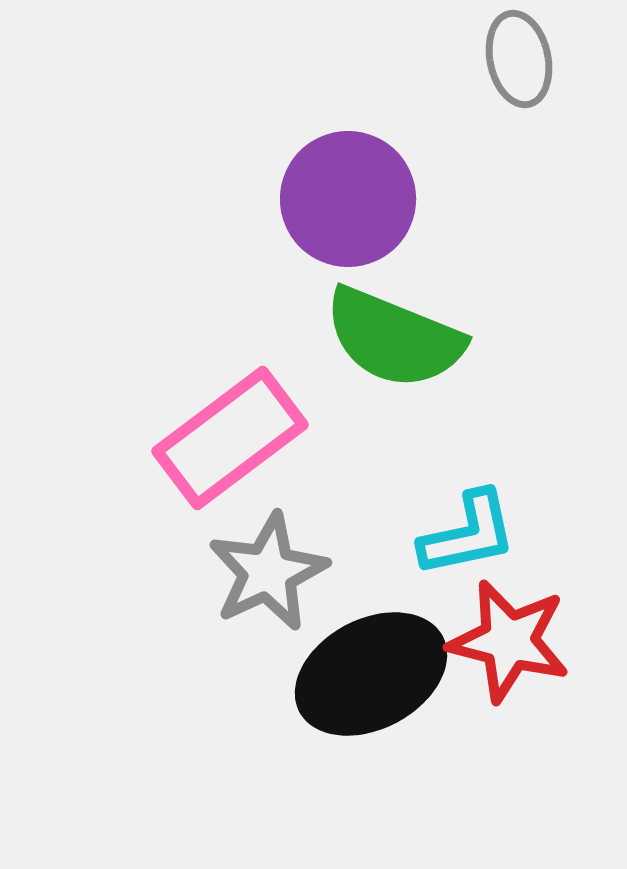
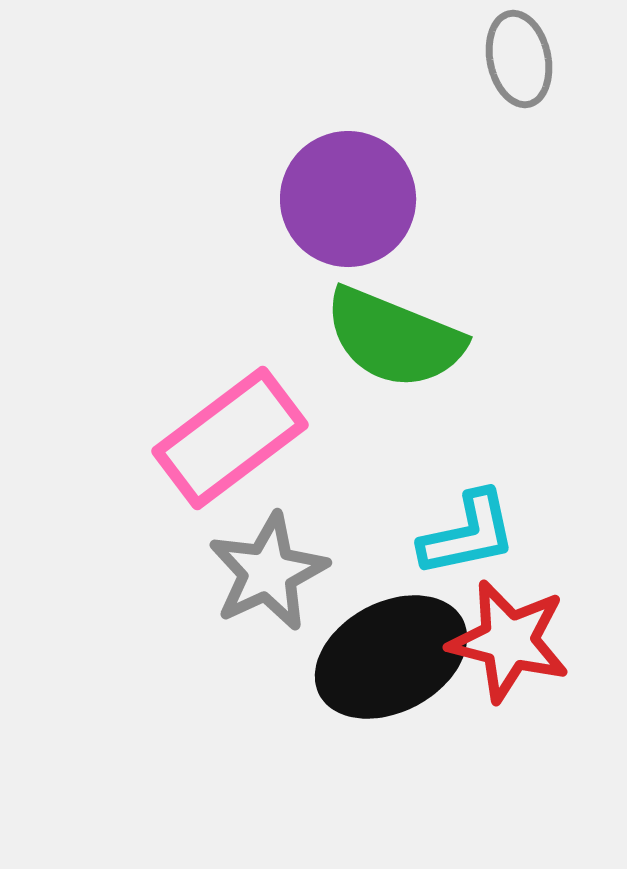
black ellipse: moved 20 px right, 17 px up
